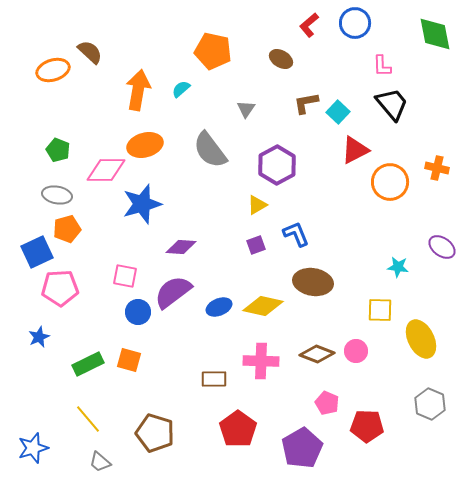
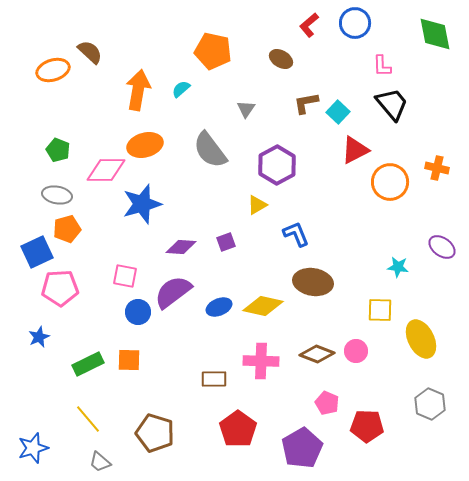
purple square at (256, 245): moved 30 px left, 3 px up
orange square at (129, 360): rotated 15 degrees counterclockwise
